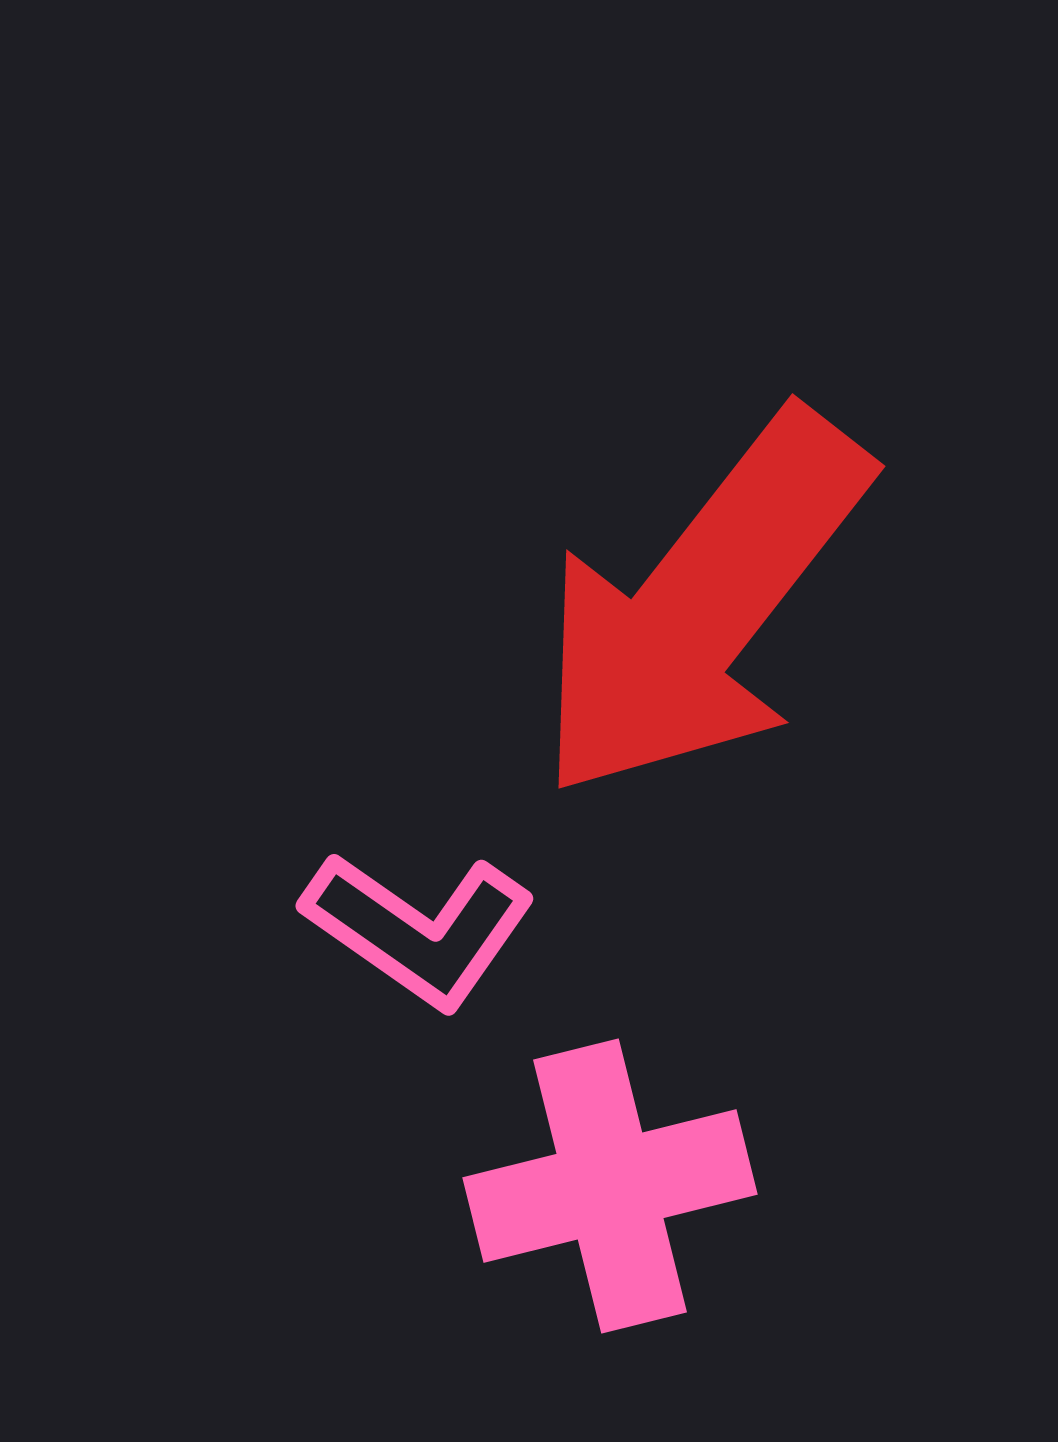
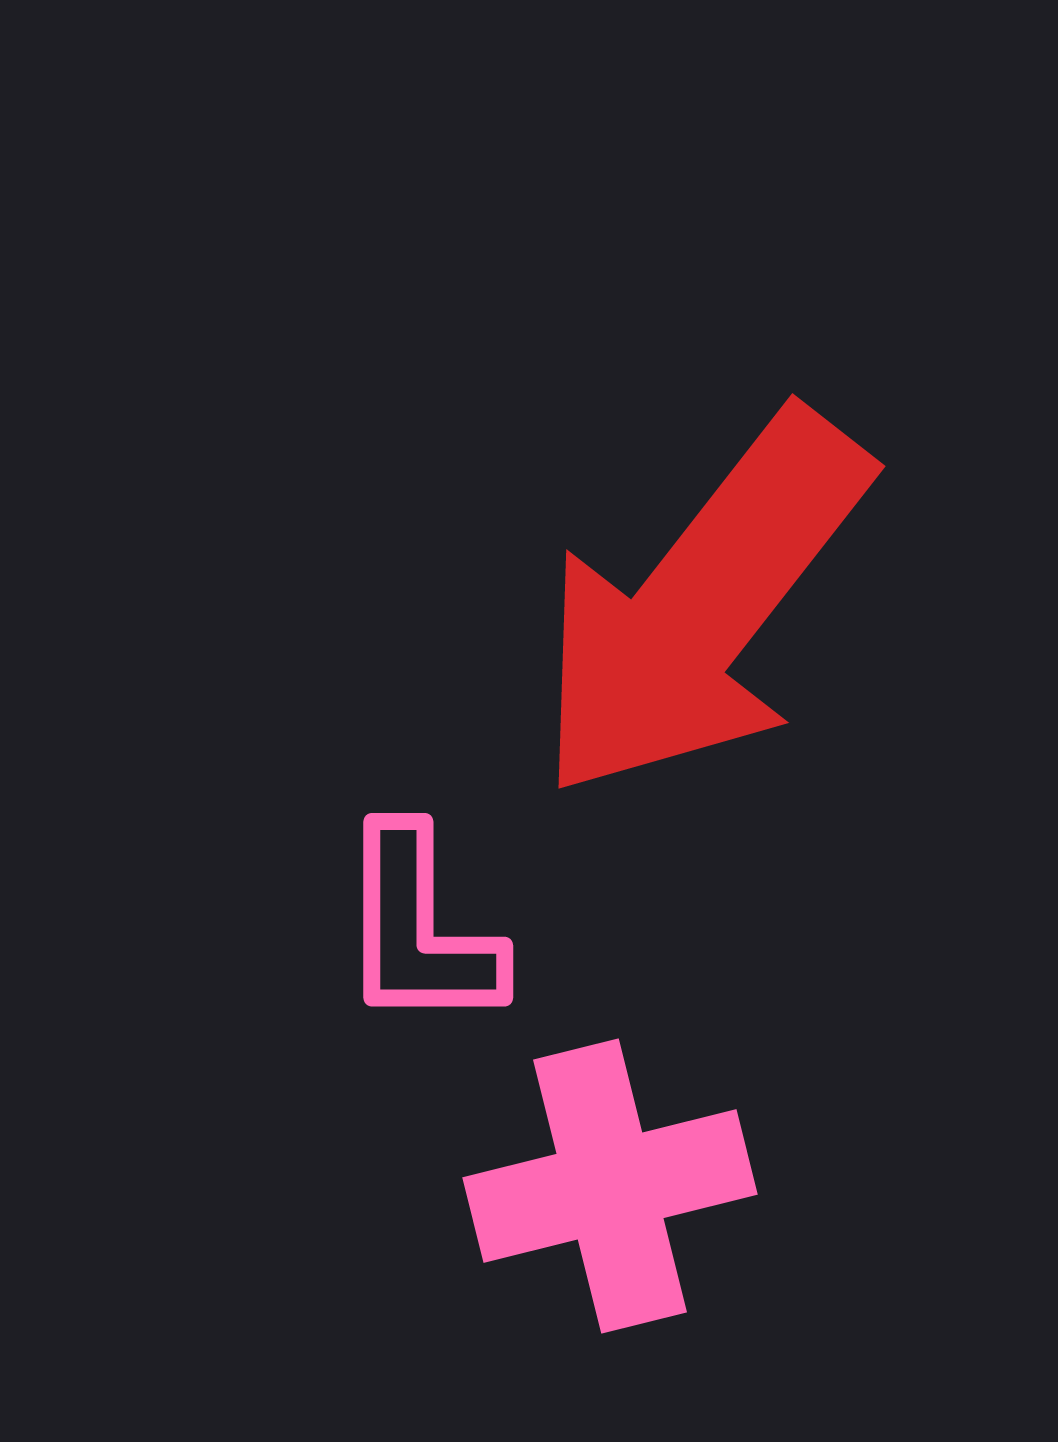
pink L-shape: rotated 55 degrees clockwise
